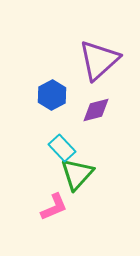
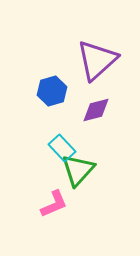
purple triangle: moved 2 px left
blue hexagon: moved 4 px up; rotated 12 degrees clockwise
green triangle: moved 1 px right, 4 px up
pink L-shape: moved 3 px up
